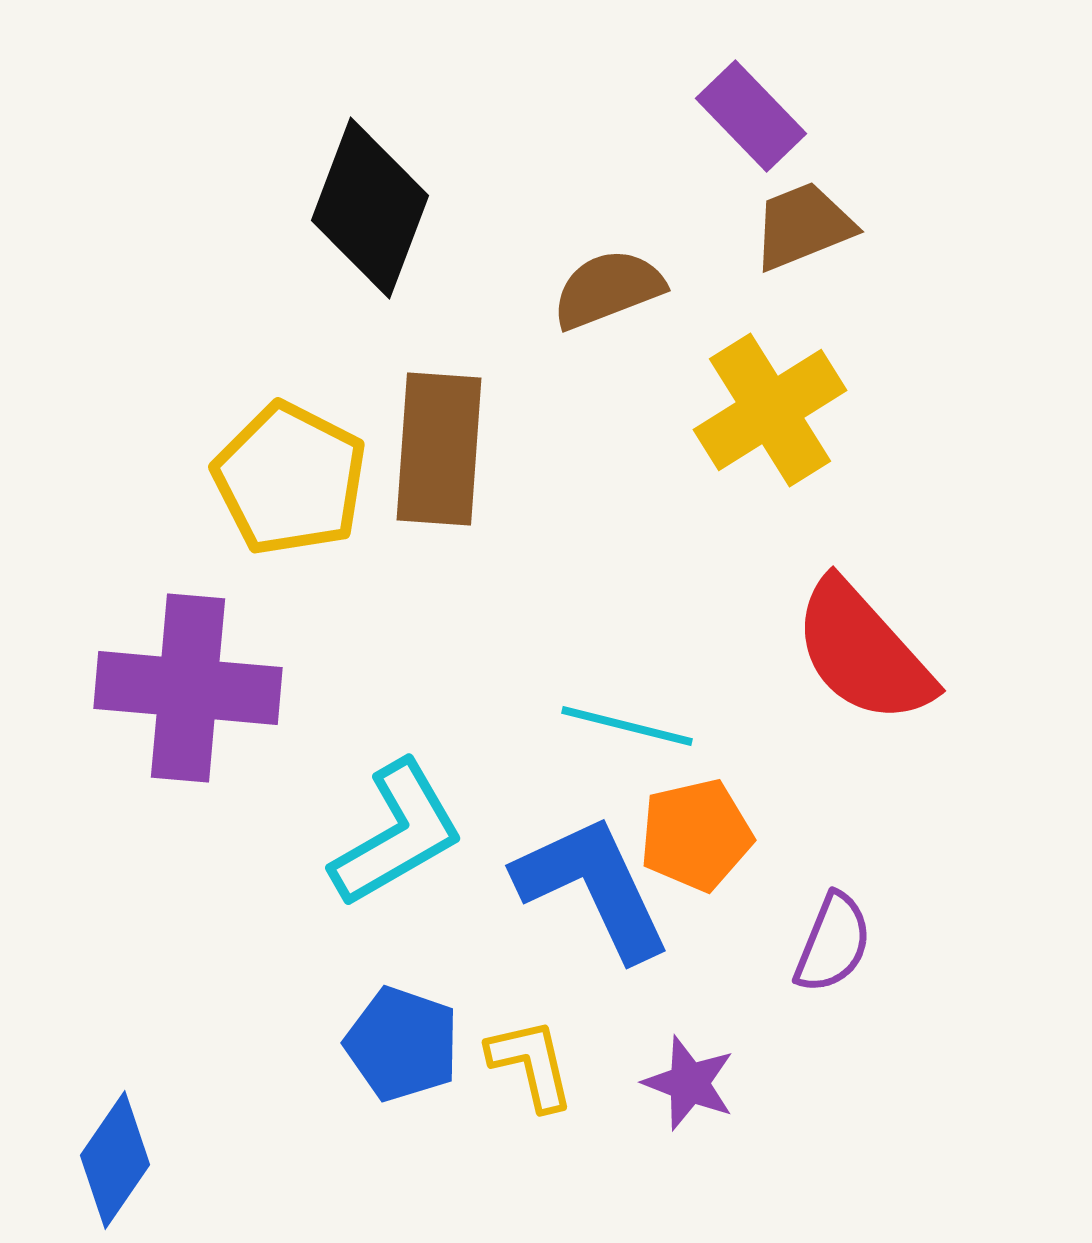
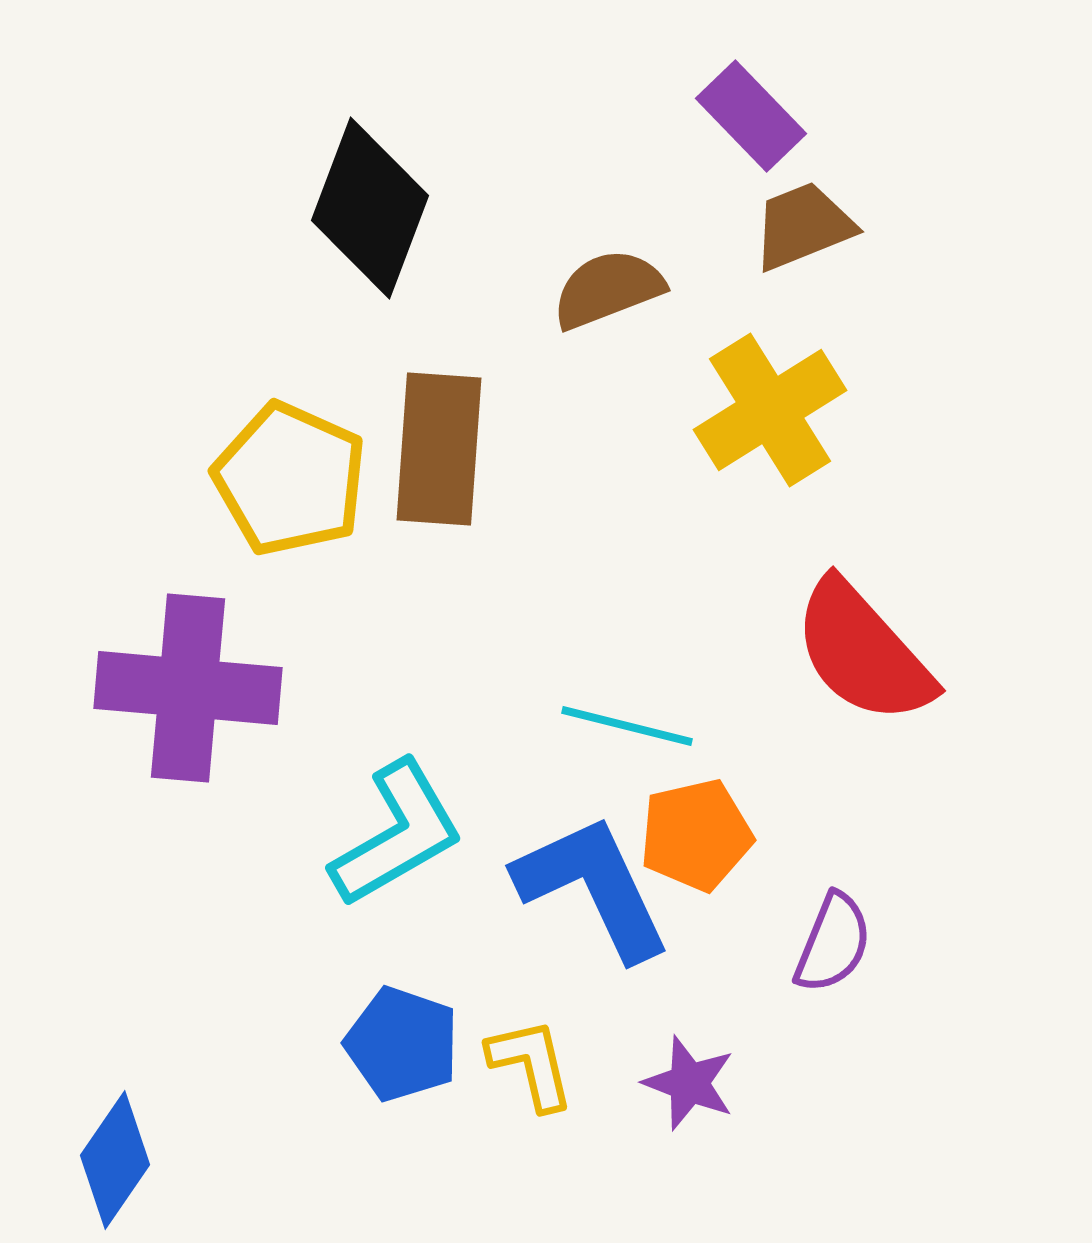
yellow pentagon: rotated 3 degrees counterclockwise
